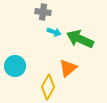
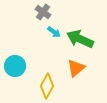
gray cross: rotated 28 degrees clockwise
cyan arrow: rotated 16 degrees clockwise
orange triangle: moved 8 px right
yellow diamond: moved 1 px left, 1 px up
